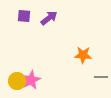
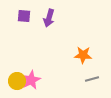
purple arrow: rotated 144 degrees clockwise
gray line: moved 9 px left, 2 px down; rotated 16 degrees counterclockwise
